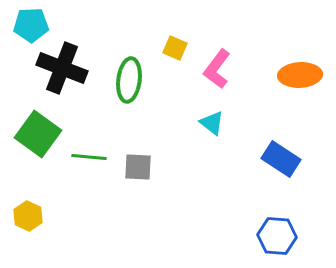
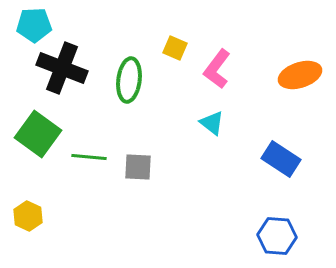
cyan pentagon: moved 3 px right
orange ellipse: rotated 15 degrees counterclockwise
